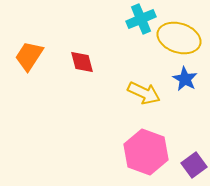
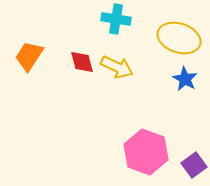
cyan cross: moved 25 px left; rotated 32 degrees clockwise
yellow arrow: moved 27 px left, 26 px up
